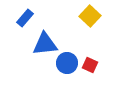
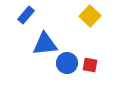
blue rectangle: moved 1 px right, 3 px up
red square: rotated 14 degrees counterclockwise
